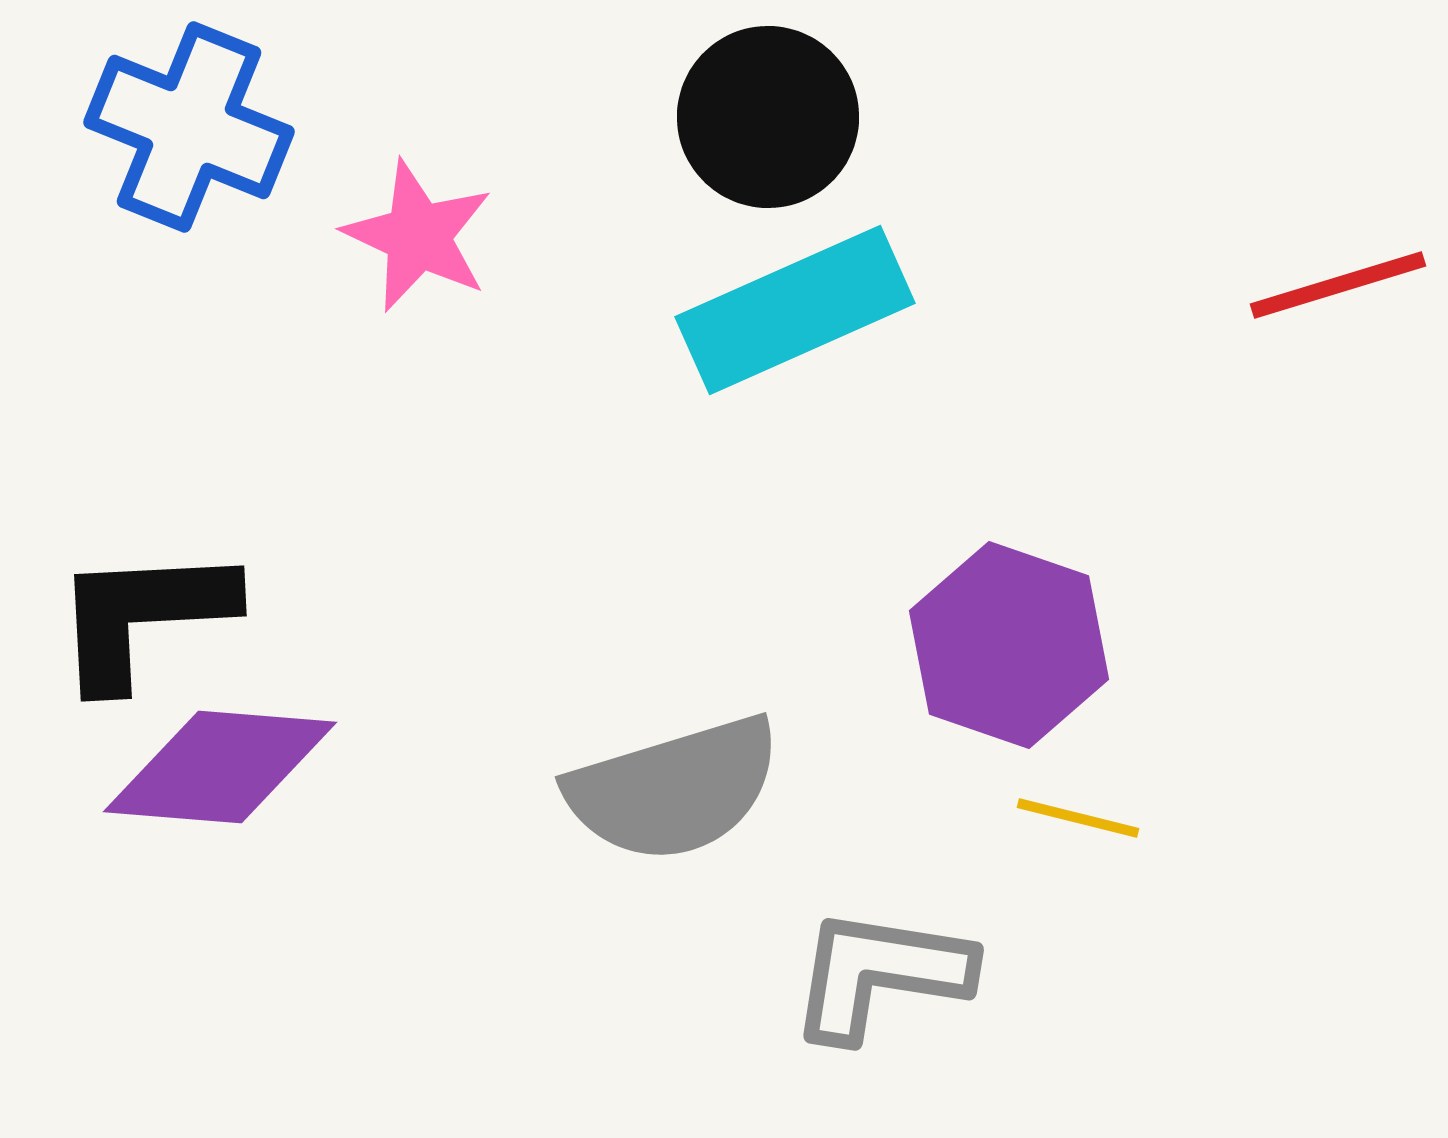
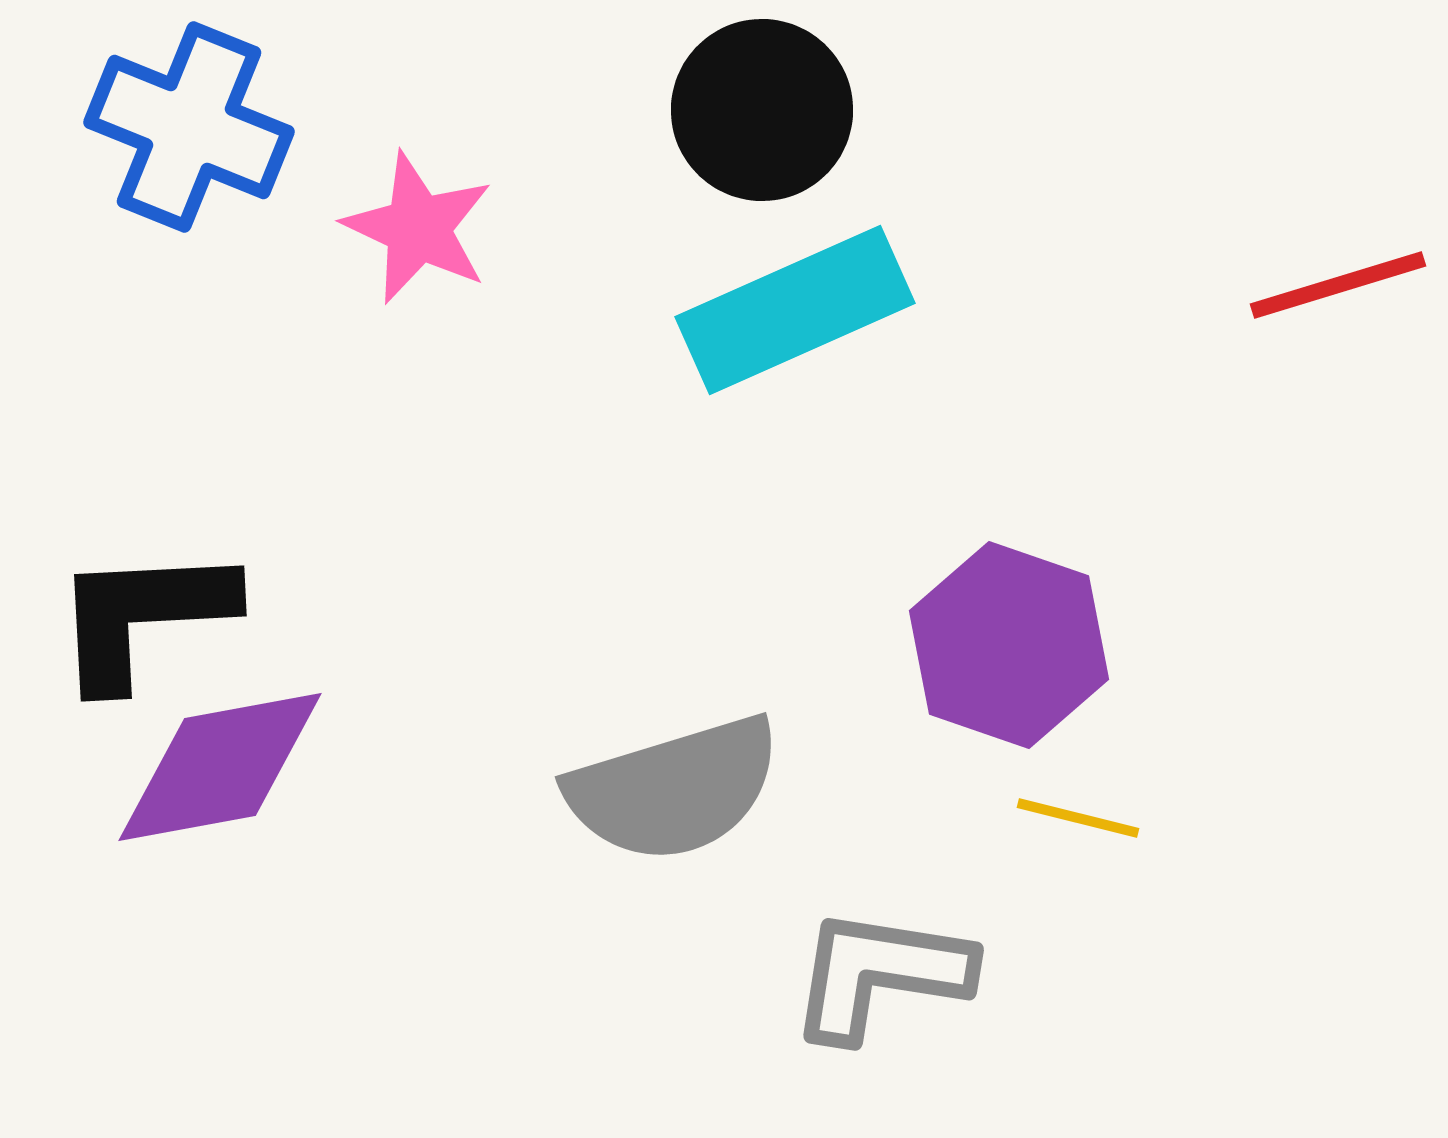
black circle: moved 6 px left, 7 px up
pink star: moved 8 px up
purple diamond: rotated 15 degrees counterclockwise
